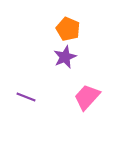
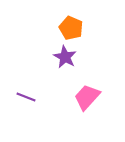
orange pentagon: moved 3 px right, 1 px up
purple star: rotated 20 degrees counterclockwise
